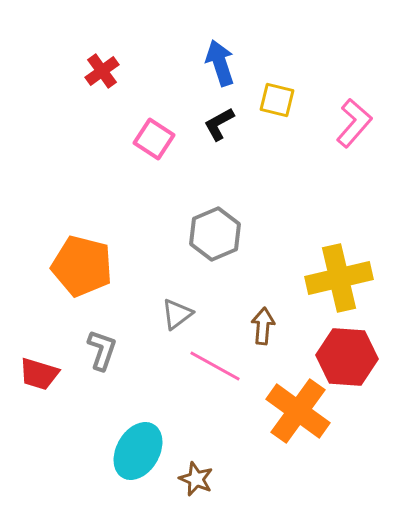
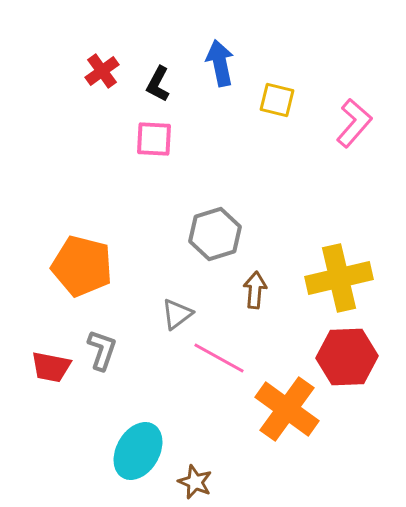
blue arrow: rotated 6 degrees clockwise
black L-shape: moved 61 px left, 40 px up; rotated 33 degrees counterclockwise
pink square: rotated 30 degrees counterclockwise
gray hexagon: rotated 6 degrees clockwise
brown arrow: moved 8 px left, 36 px up
red hexagon: rotated 6 degrees counterclockwise
pink line: moved 4 px right, 8 px up
red trapezoid: moved 12 px right, 7 px up; rotated 6 degrees counterclockwise
orange cross: moved 11 px left, 2 px up
brown star: moved 1 px left, 3 px down
